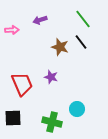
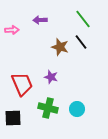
purple arrow: rotated 16 degrees clockwise
green cross: moved 4 px left, 14 px up
